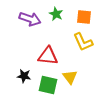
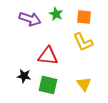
yellow triangle: moved 14 px right, 7 px down
